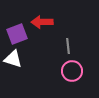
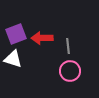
red arrow: moved 16 px down
purple square: moved 1 px left
pink circle: moved 2 px left
